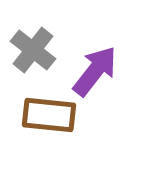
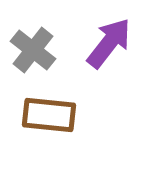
purple arrow: moved 14 px right, 28 px up
